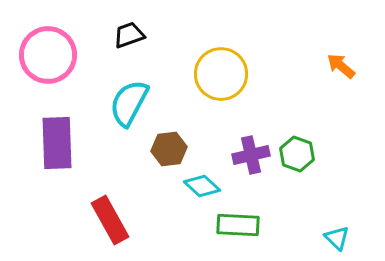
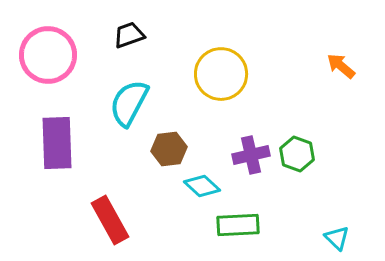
green rectangle: rotated 6 degrees counterclockwise
